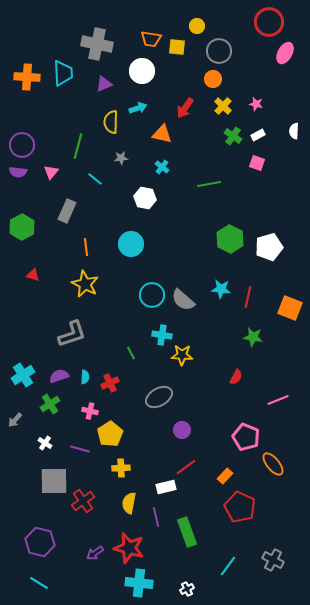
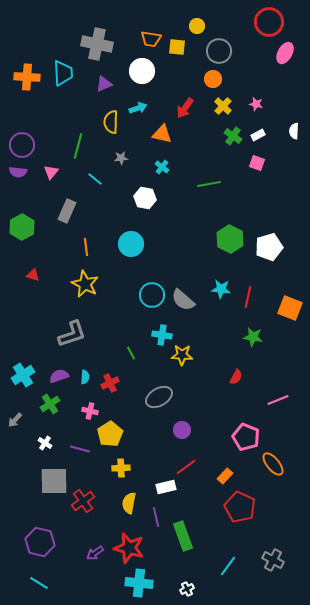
green rectangle at (187, 532): moved 4 px left, 4 px down
